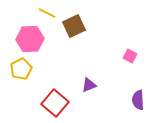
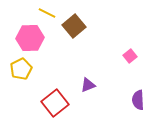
brown square: rotated 15 degrees counterclockwise
pink hexagon: moved 1 px up
pink square: rotated 24 degrees clockwise
purple triangle: moved 1 px left
red square: rotated 12 degrees clockwise
